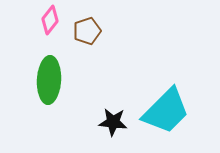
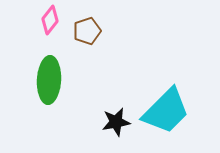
black star: moved 3 px right; rotated 16 degrees counterclockwise
